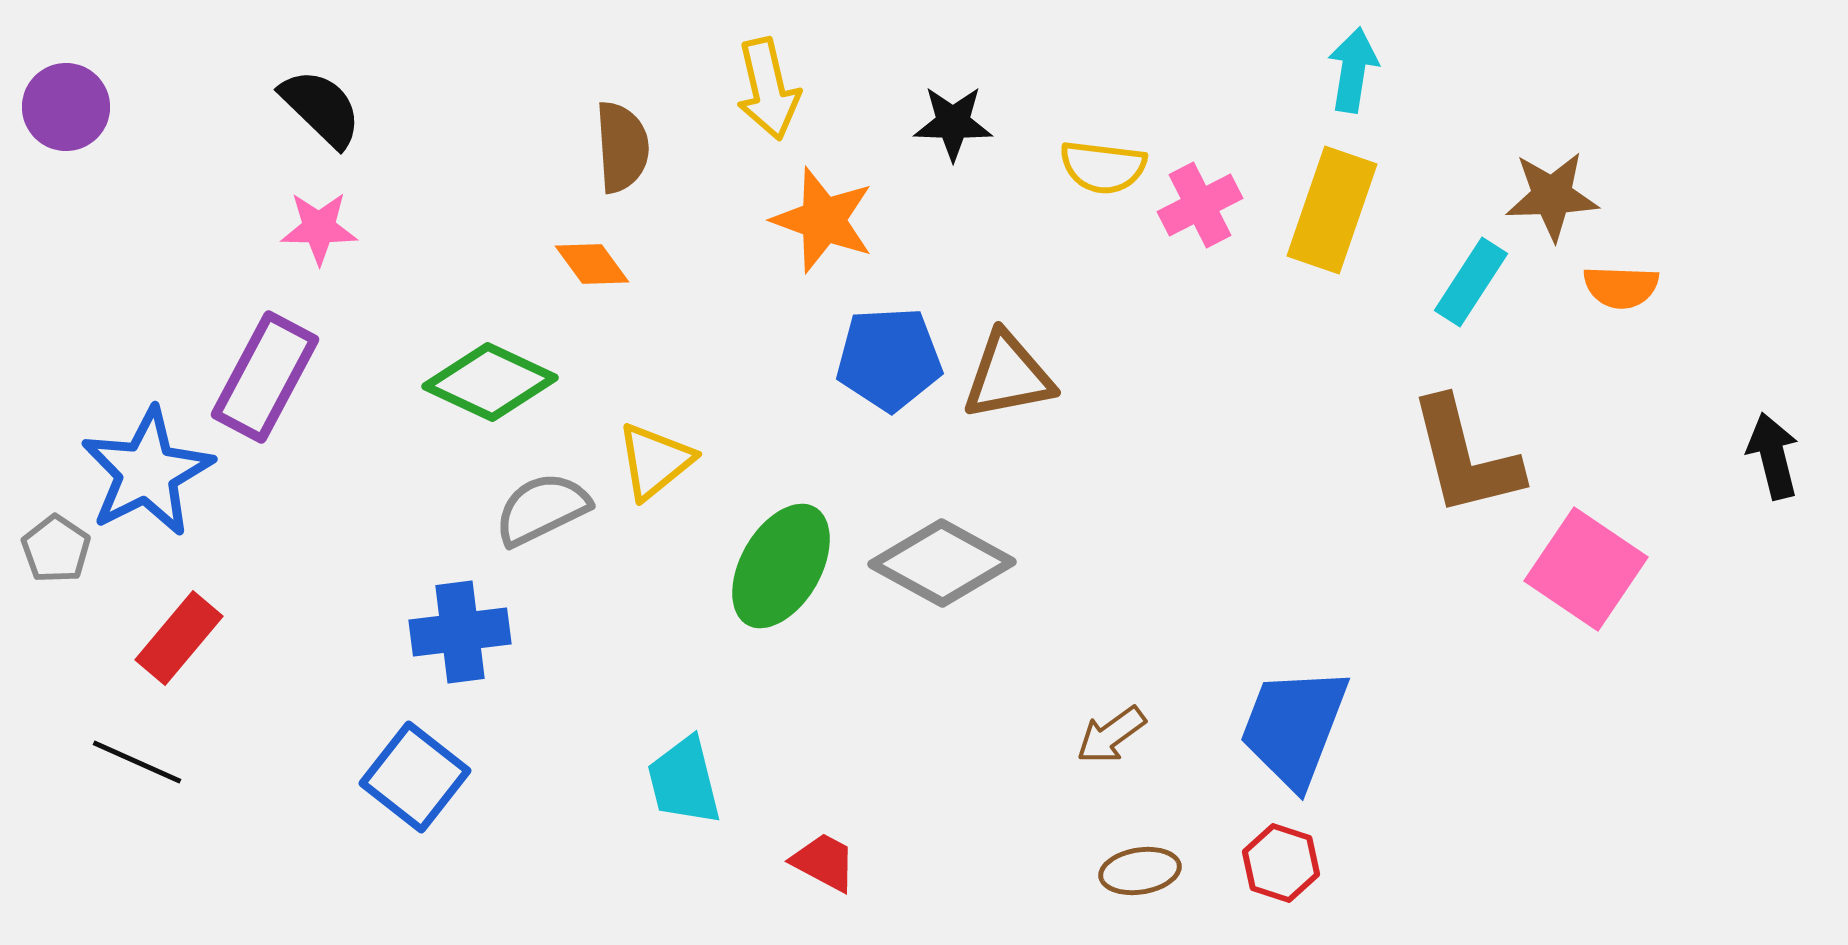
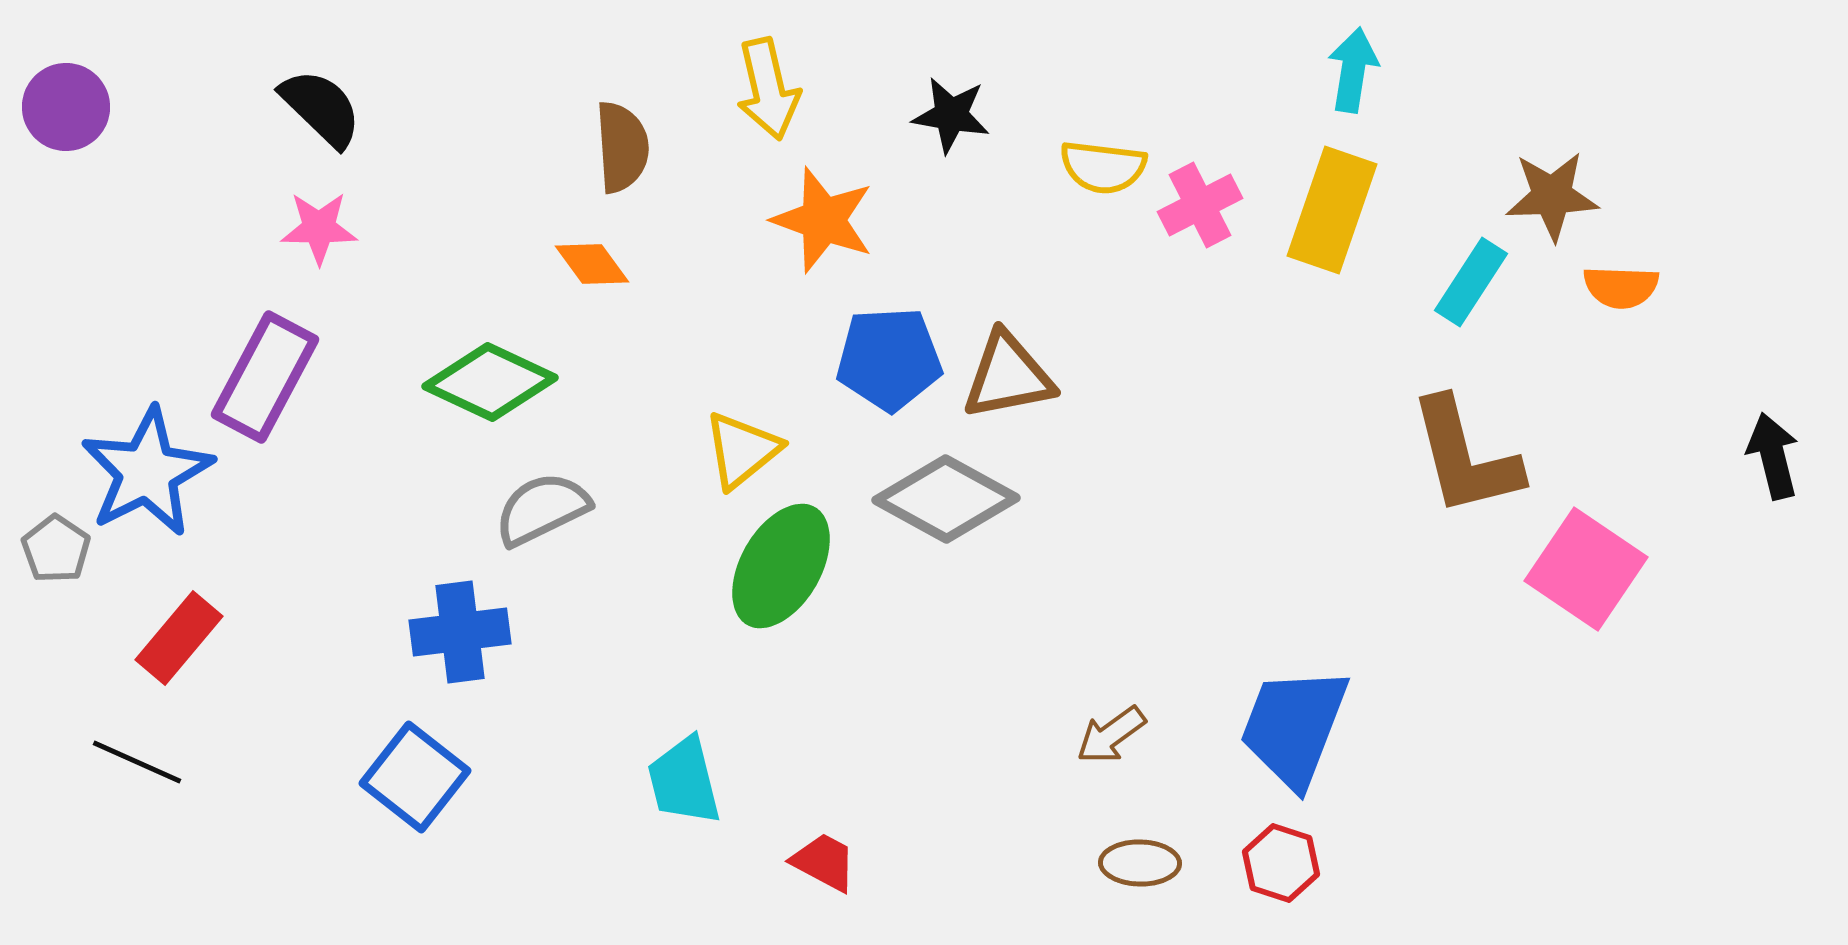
black star: moved 2 px left, 8 px up; rotated 8 degrees clockwise
yellow triangle: moved 87 px right, 11 px up
gray diamond: moved 4 px right, 64 px up
brown ellipse: moved 8 px up; rotated 10 degrees clockwise
